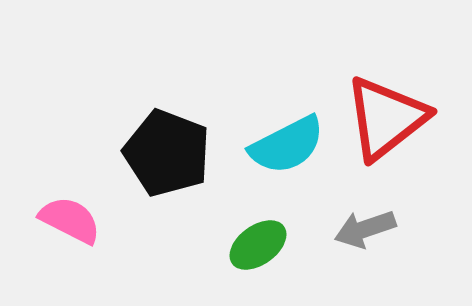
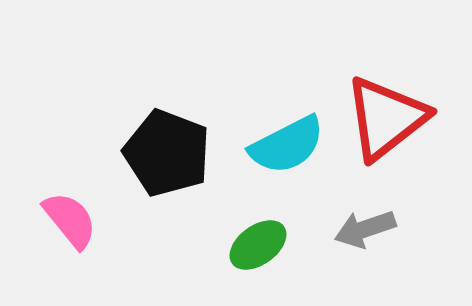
pink semicircle: rotated 24 degrees clockwise
